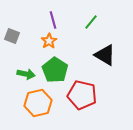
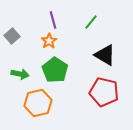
gray square: rotated 28 degrees clockwise
green arrow: moved 6 px left
red pentagon: moved 22 px right, 3 px up
